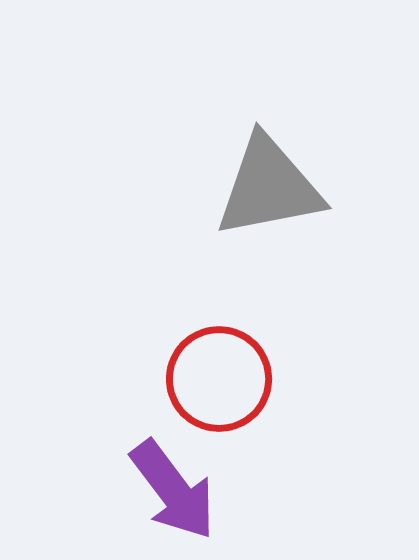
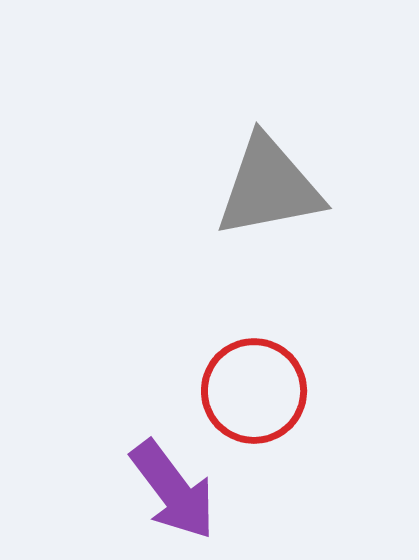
red circle: moved 35 px right, 12 px down
